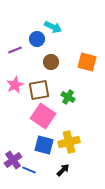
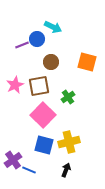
purple line: moved 7 px right, 5 px up
brown square: moved 4 px up
green cross: rotated 24 degrees clockwise
pink square: moved 1 px up; rotated 10 degrees clockwise
black arrow: moved 3 px right; rotated 24 degrees counterclockwise
